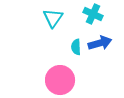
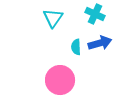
cyan cross: moved 2 px right
